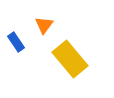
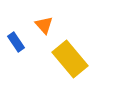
orange triangle: rotated 18 degrees counterclockwise
